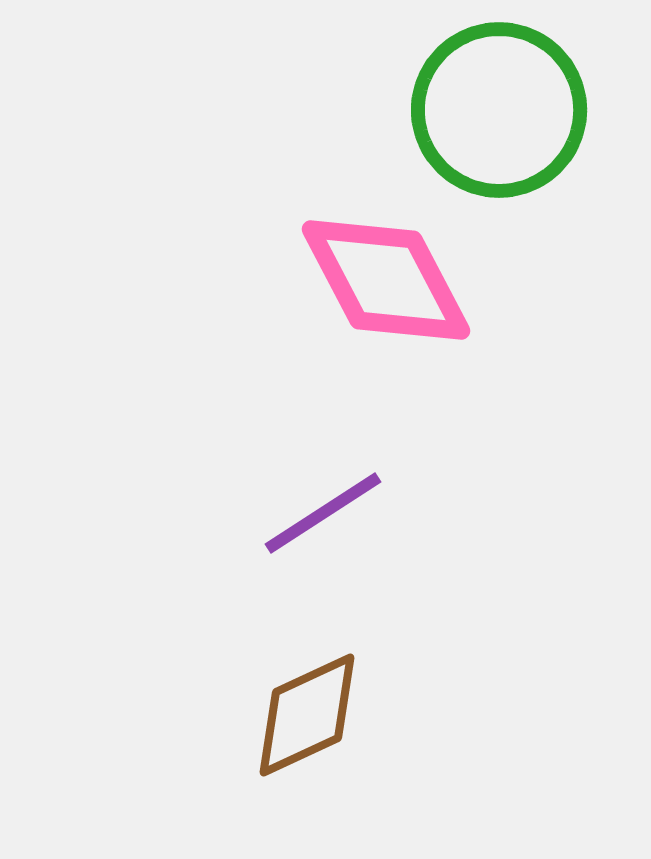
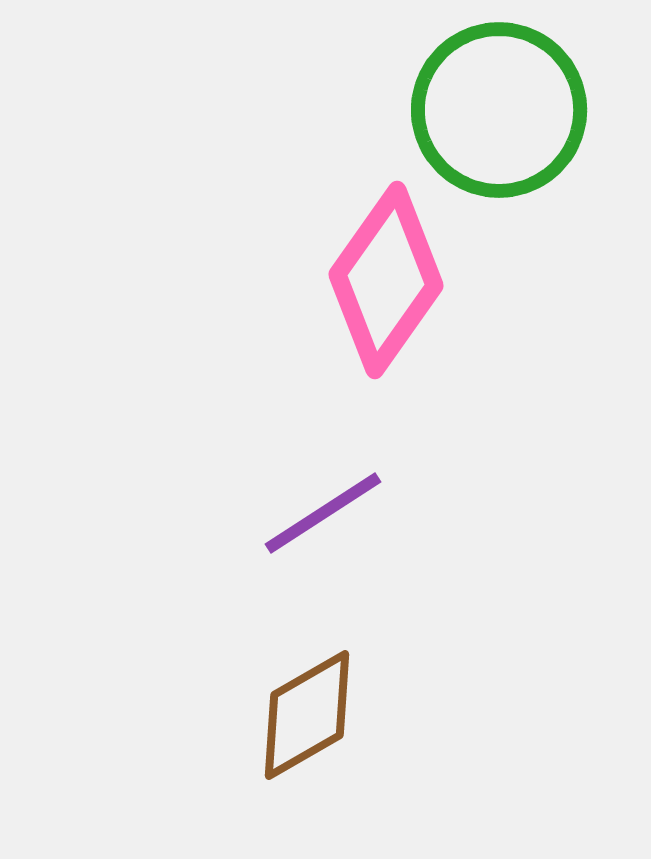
pink diamond: rotated 63 degrees clockwise
brown diamond: rotated 5 degrees counterclockwise
